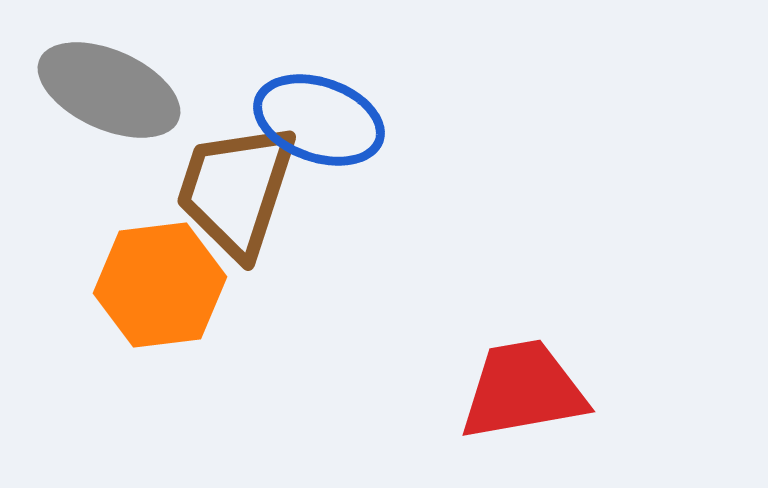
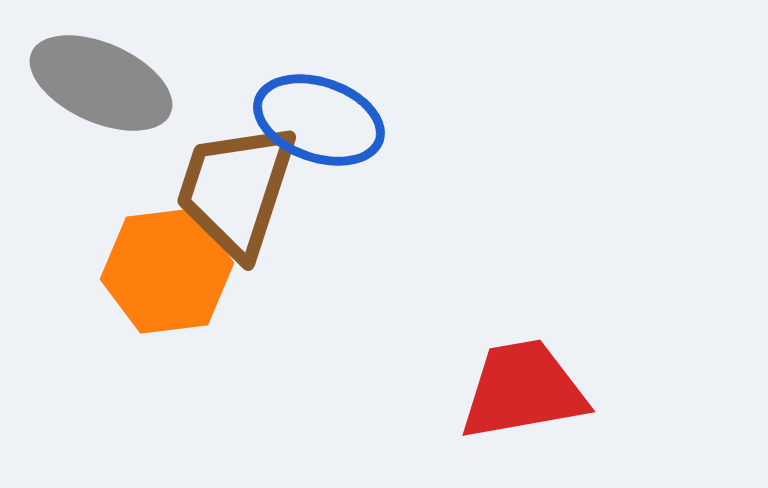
gray ellipse: moved 8 px left, 7 px up
orange hexagon: moved 7 px right, 14 px up
